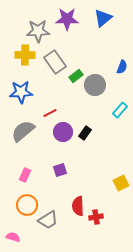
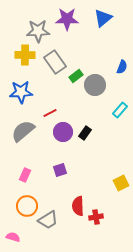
orange circle: moved 1 px down
